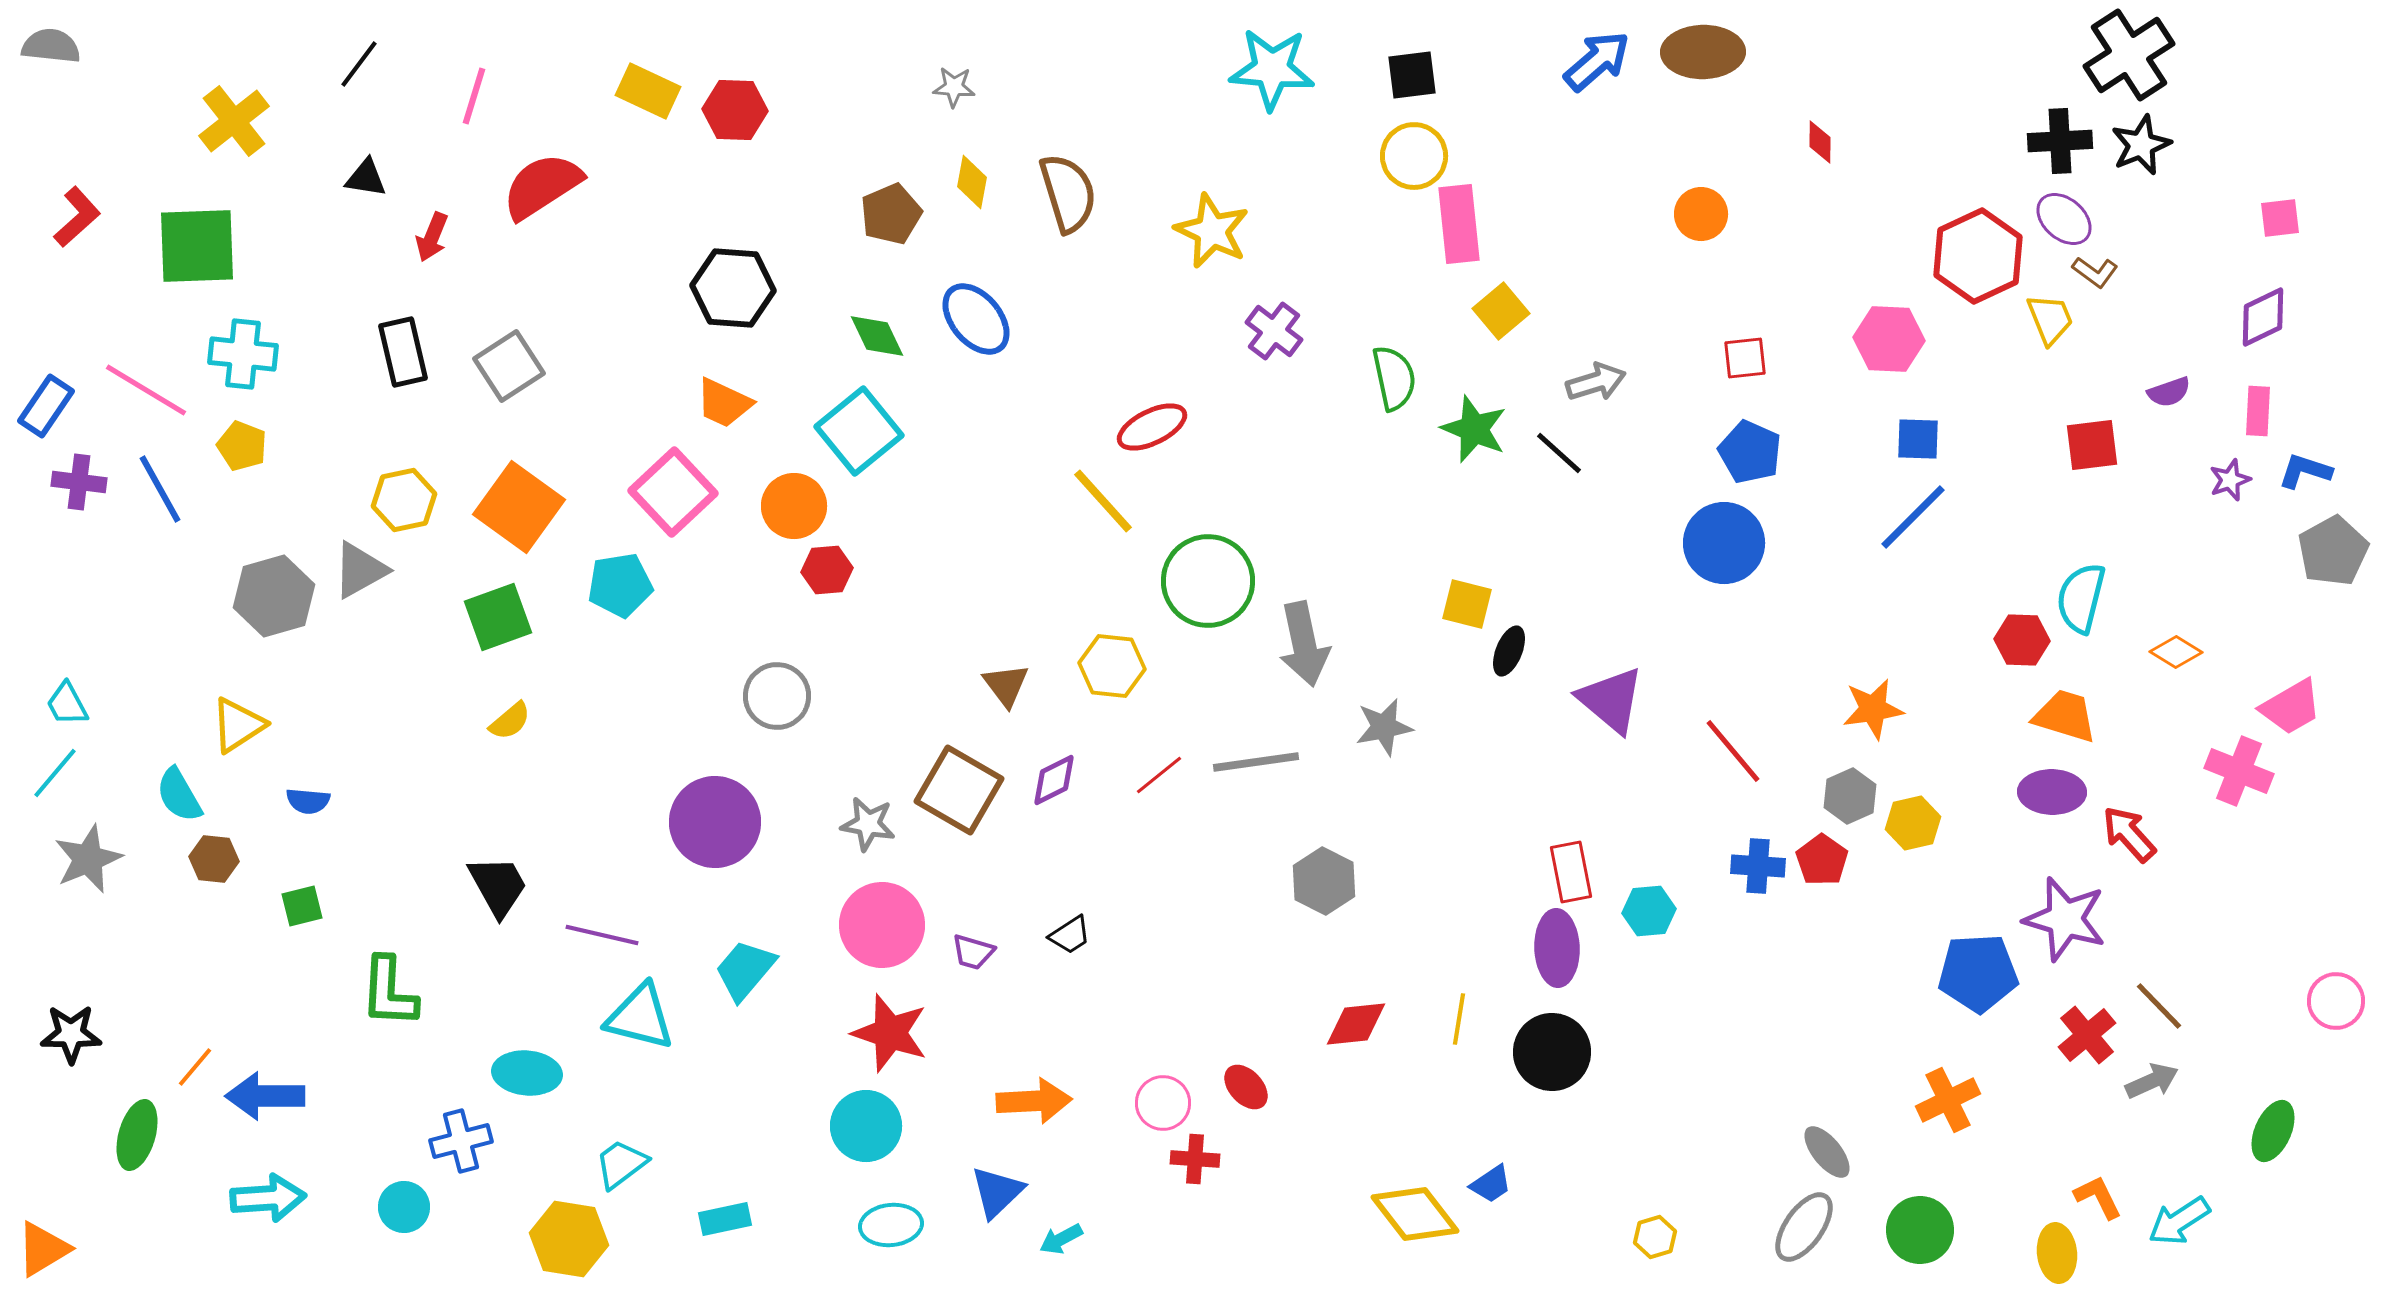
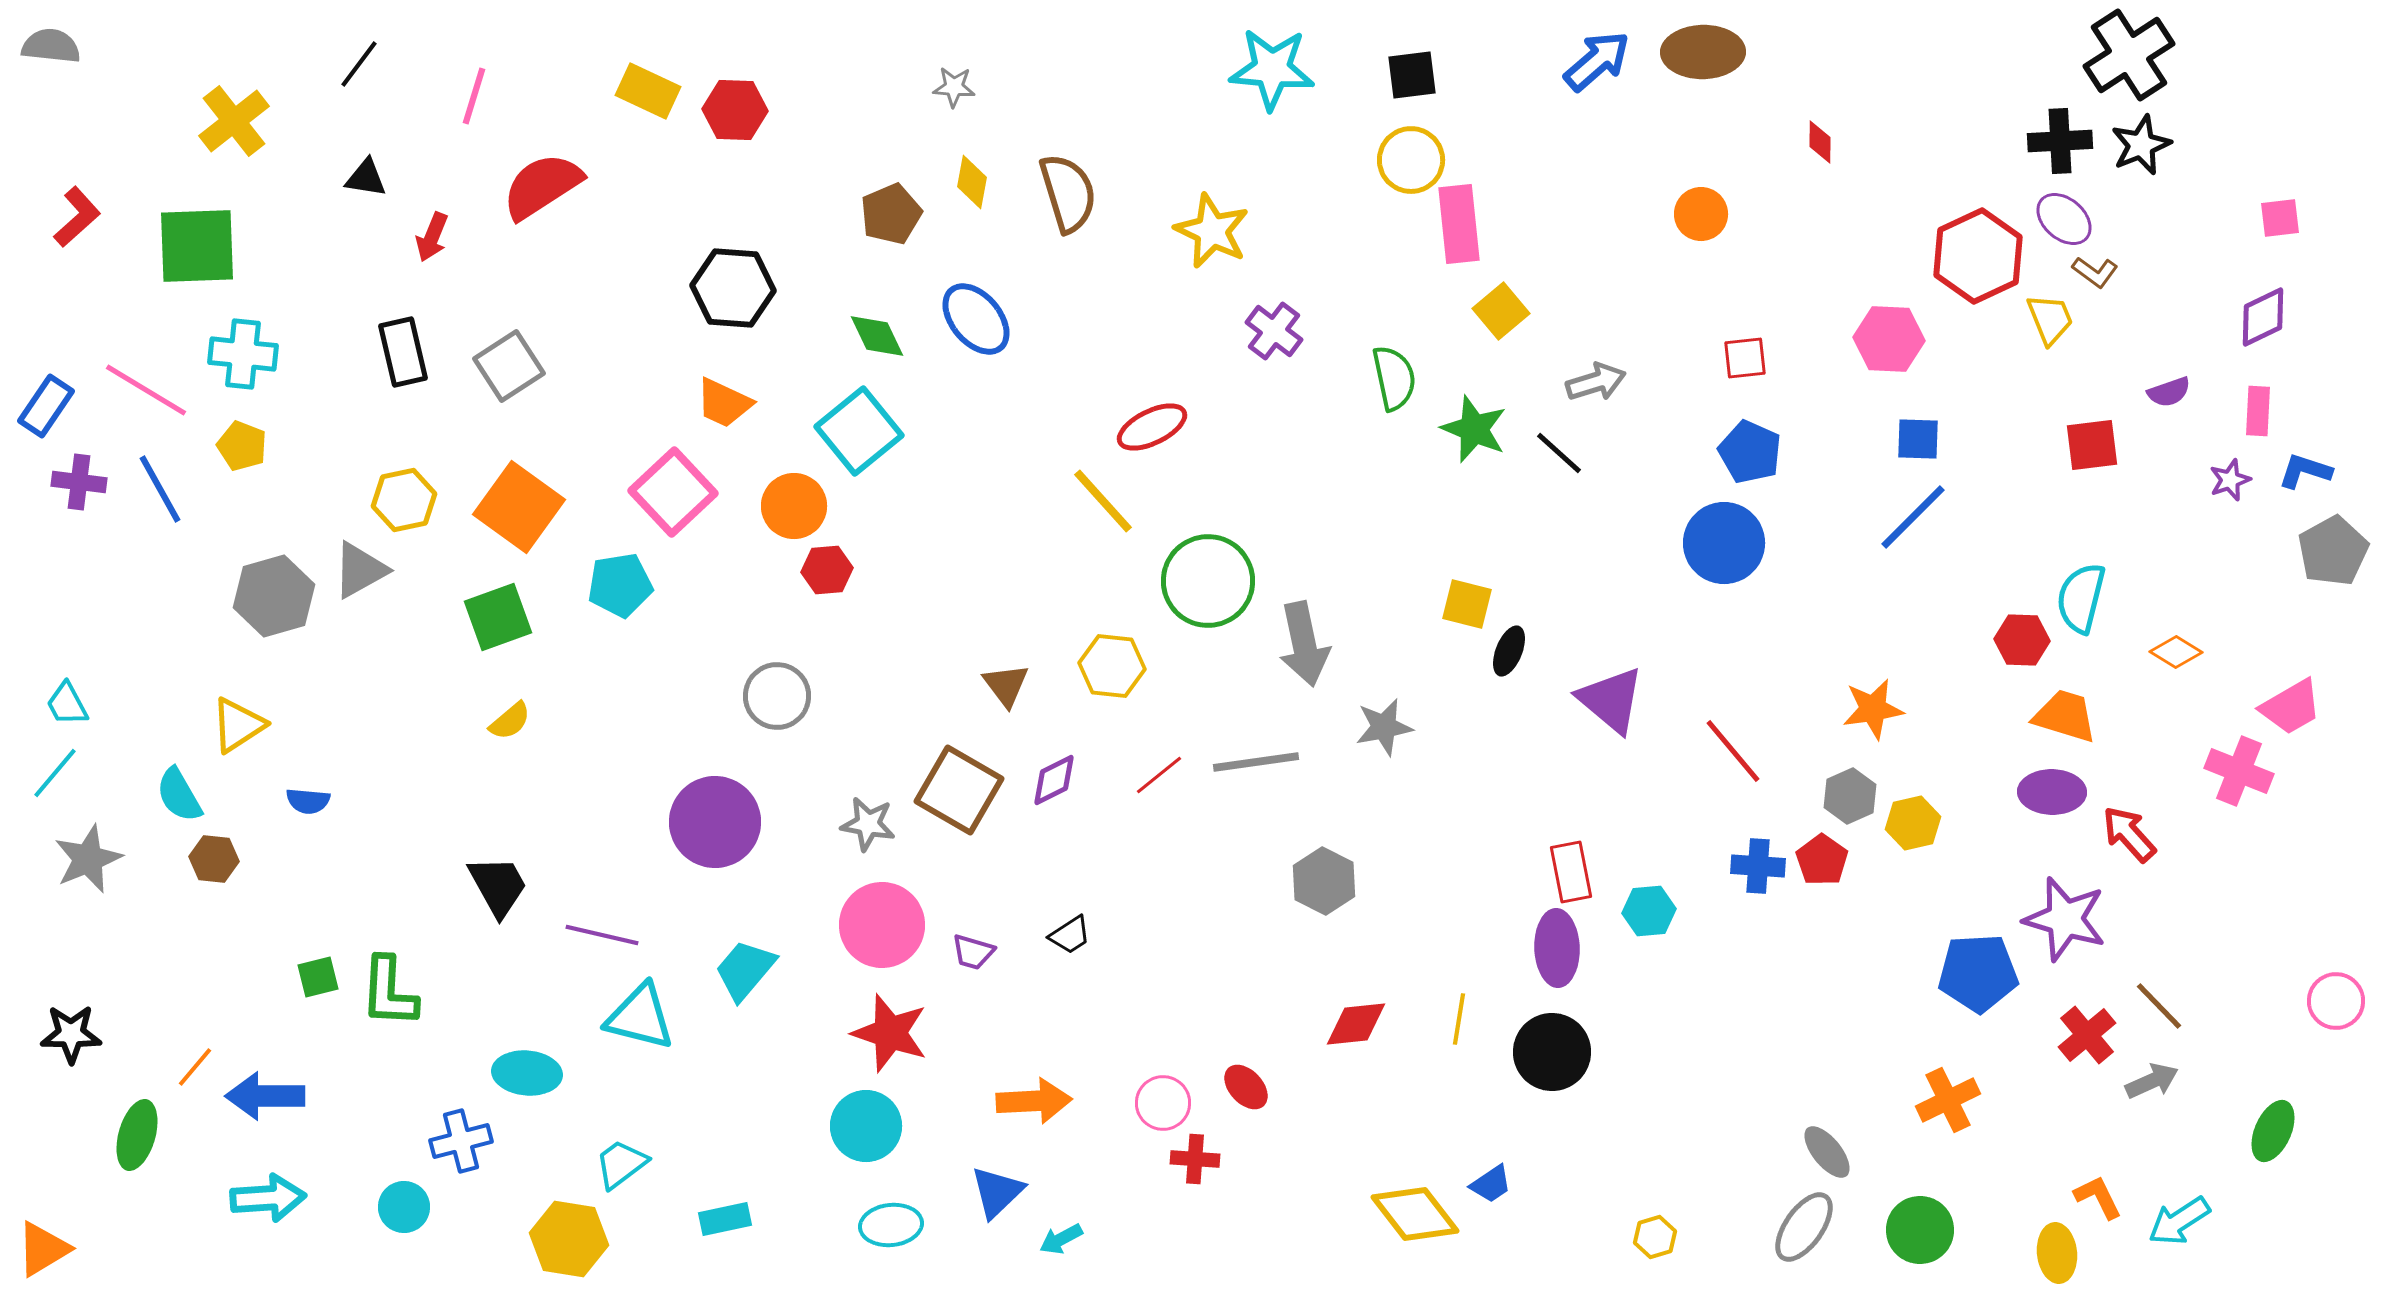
yellow circle at (1414, 156): moved 3 px left, 4 px down
green square at (302, 906): moved 16 px right, 71 px down
